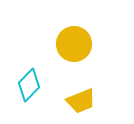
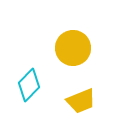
yellow circle: moved 1 px left, 4 px down
